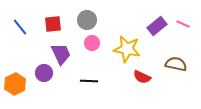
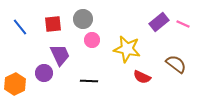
gray circle: moved 4 px left, 1 px up
purple rectangle: moved 2 px right, 4 px up
pink circle: moved 3 px up
purple trapezoid: moved 1 px left, 1 px down
brown semicircle: rotated 25 degrees clockwise
